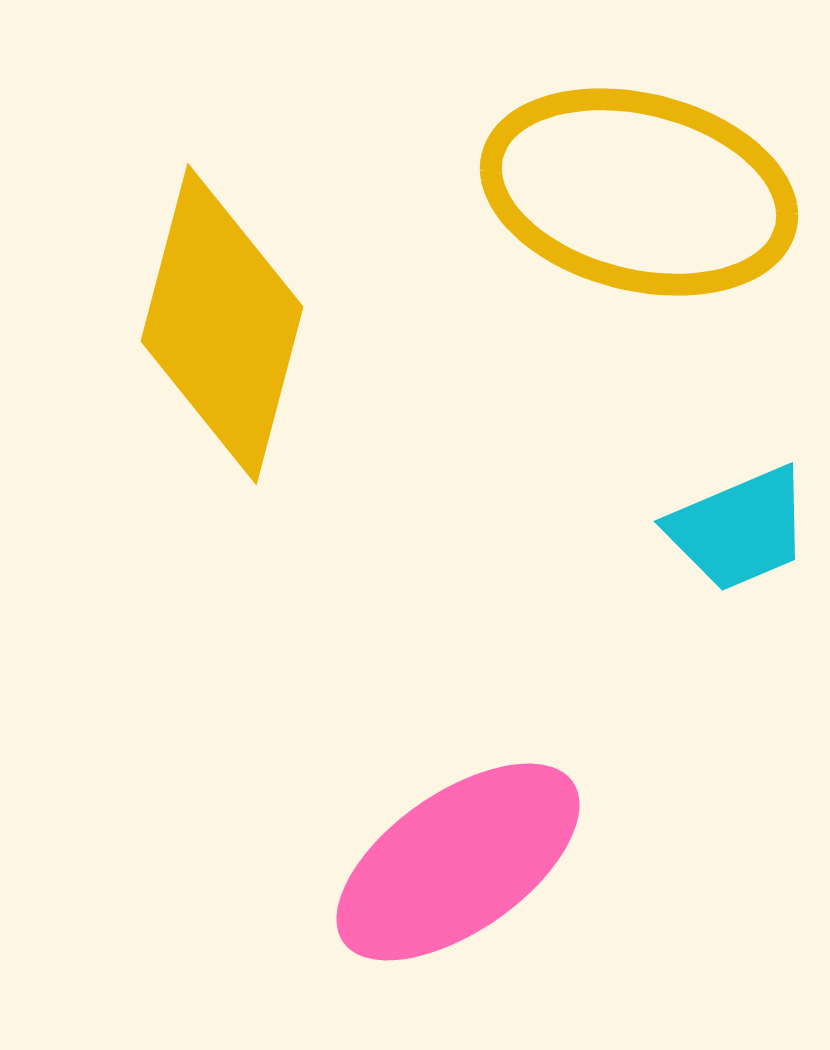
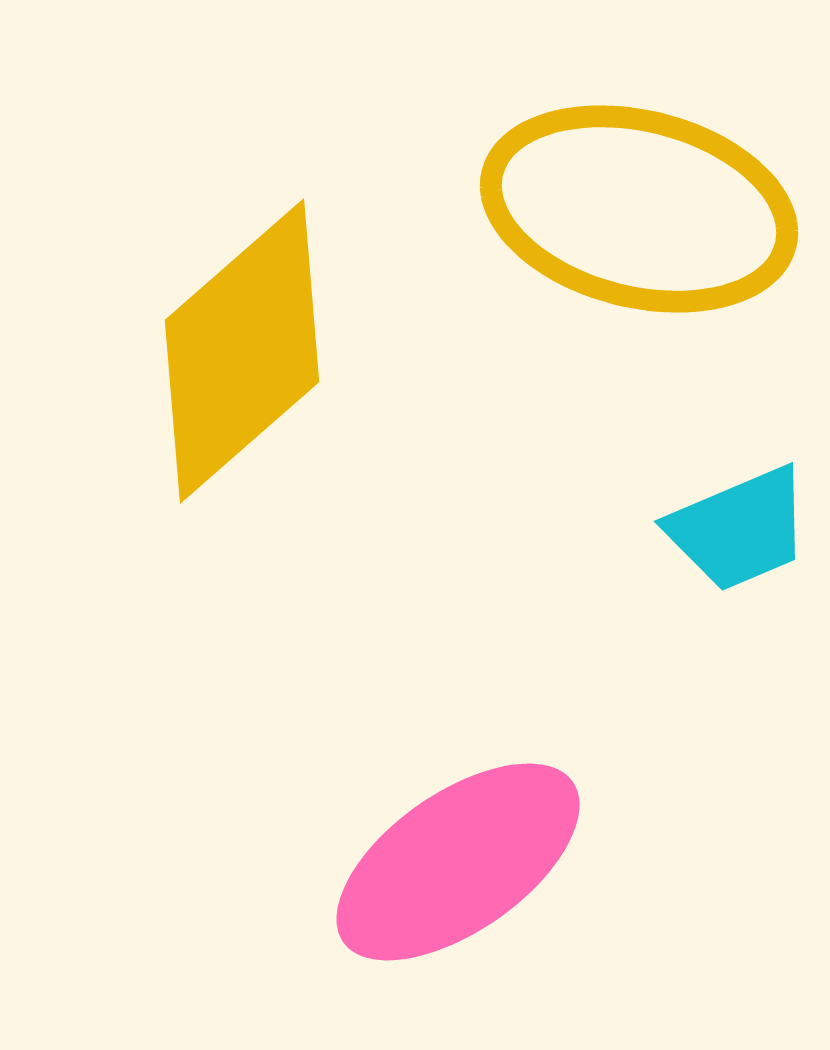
yellow ellipse: moved 17 px down
yellow diamond: moved 20 px right, 27 px down; rotated 34 degrees clockwise
